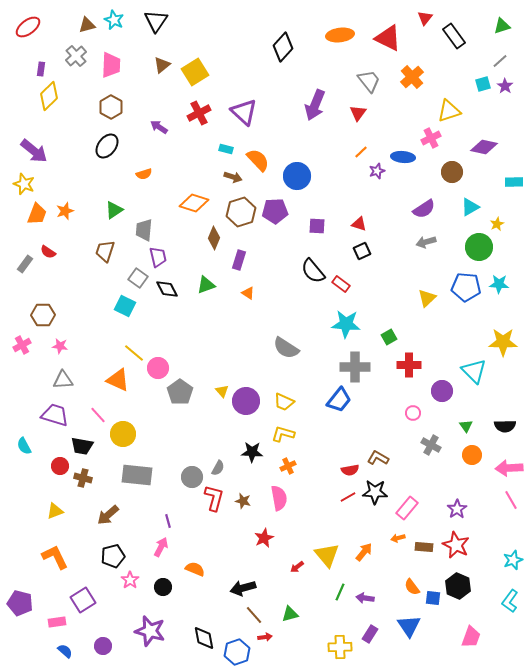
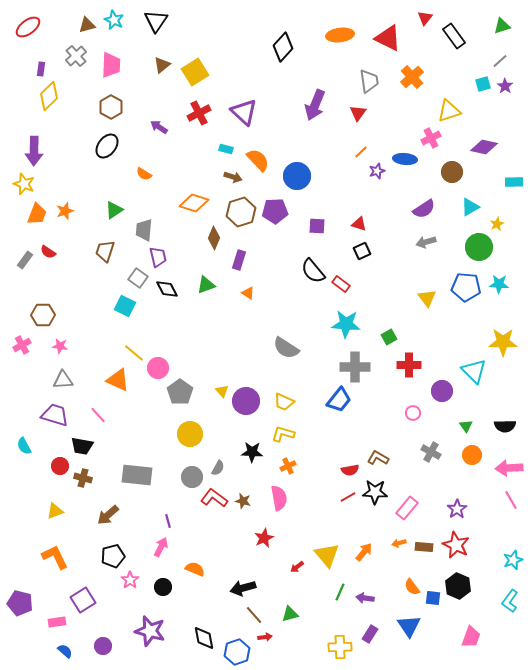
gray trapezoid at (369, 81): rotated 30 degrees clockwise
purple arrow at (34, 151): rotated 52 degrees clockwise
blue ellipse at (403, 157): moved 2 px right, 2 px down
orange semicircle at (144, 174): rotated 49 degrees clockwise
gray rectangle at (25, 264): moved 4 px up
yellow triangle at (427, 298): rotated 24 degrees counterclockwise
yellow circle at (123, 434): moved 67 px right
gray cross at (431, 445): moved 7 px down
red L-shape at (214, 498): rotated 68 degrees counterclockwise
orange arrow at (398, 538): moved 1 px right, 5 px down
